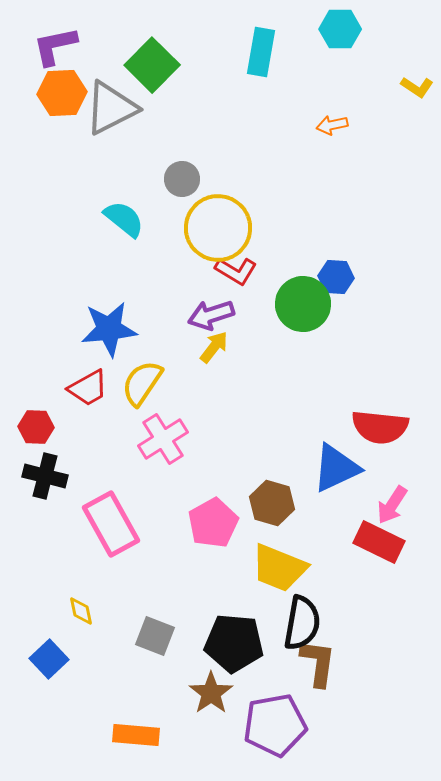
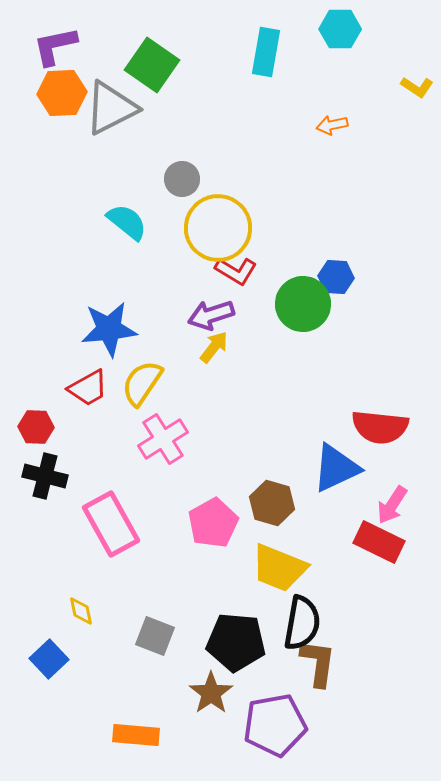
cyan rectangle: moved 5 px right
green square: rotated 10 degrees counterclockwise
cyan semicircle: moved 3 px right, 3 px down
black pentagon: moved 2 px right, 1 px up
